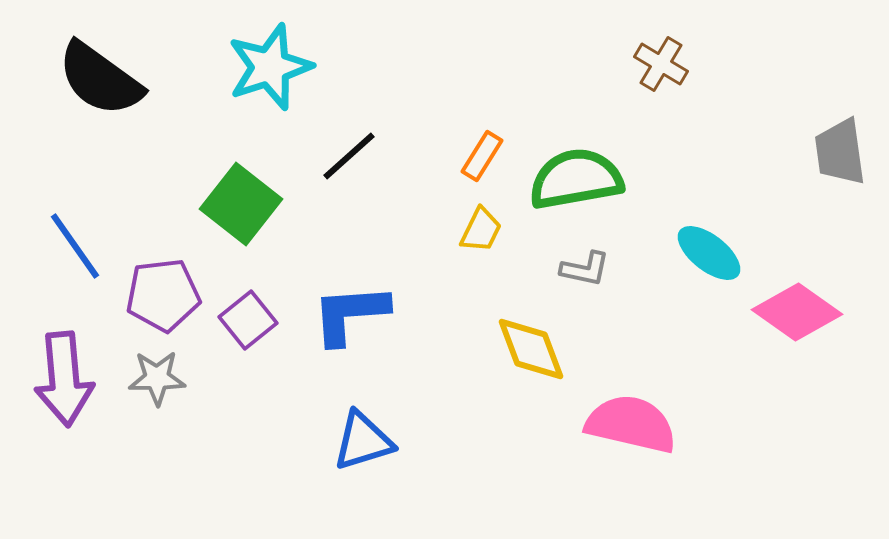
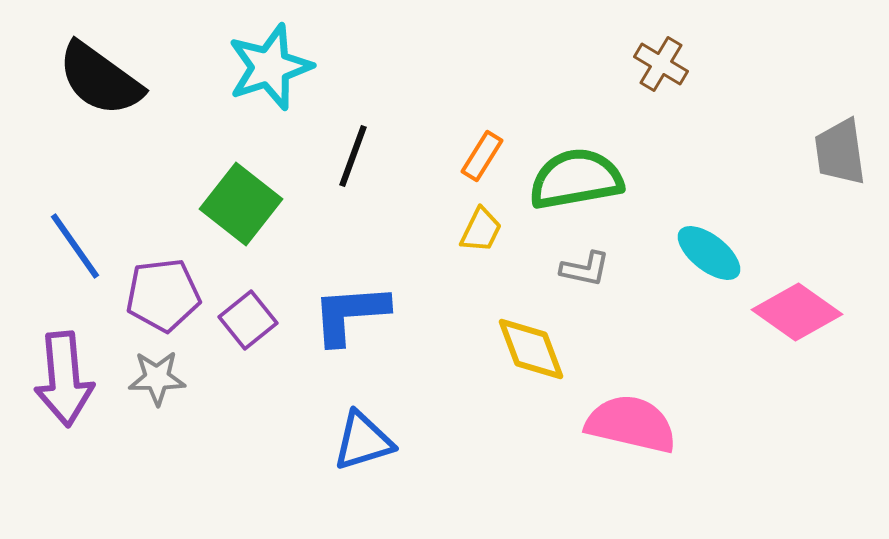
black line: moved 4 px right; rotated 28 degrees counterclockwise
